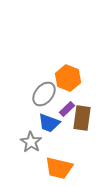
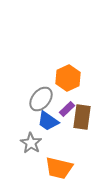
orange hexagon: rotated 15 degrees clockwise
gray ellipse: moved 3 px left, 5 px down
brown rectangle: moved 1 px up
blue trapezoid: moved 1 px left, 2 px up; rotated 15 degrees clockwise
gray star: moved 1 px down
